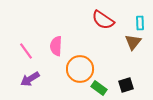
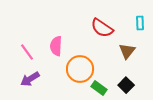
red semicircle: moved 1 px left, 8 px down
brown triangle: moved 6 px left, 9 px down
pink line: moved 1 px right, 1 px down
black square: rotated 28 degrees counterclockwise
